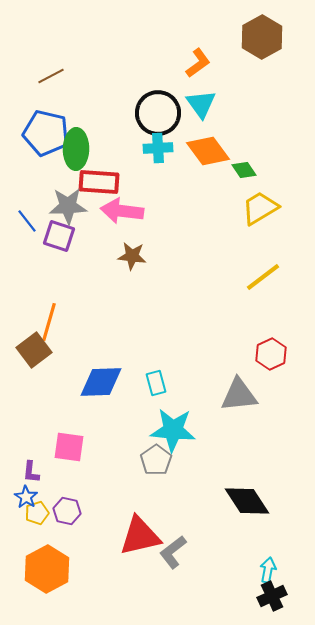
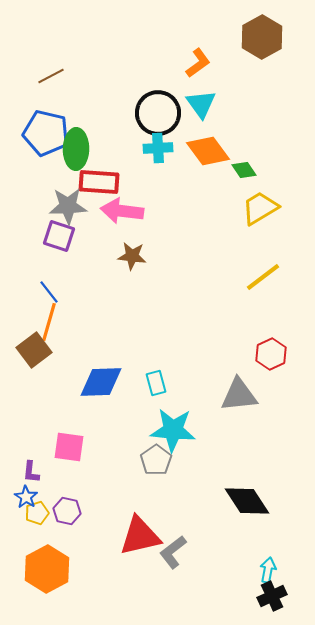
blue line: moved 22 px right, 71 px down
